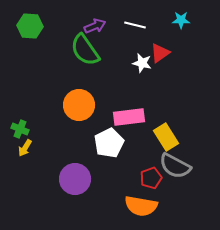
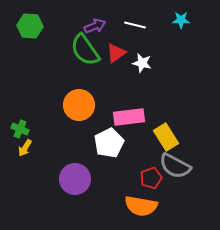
red triangle: moved 44 px left
